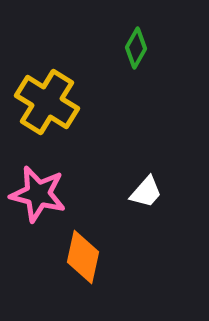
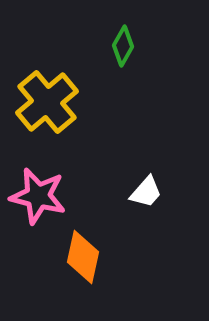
green diamond: moved 13 px left, 2 px up
yellow cross: rotated 18 degrees clockwise
pink star: moved 2 px down
